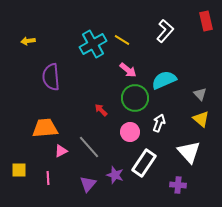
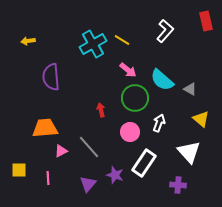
cyan semicircle: moved 2 px left; rotated 115 degrees counterclockwise
gray triangle: moved 10 px left, 5 px up; rotated 16 degrees counterclockwise
red arrow: rotated 32 degrees clockwise
